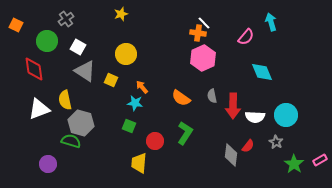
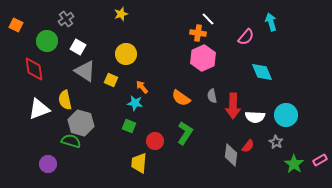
white line: moved 4 px right, 4 px up
